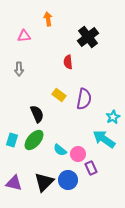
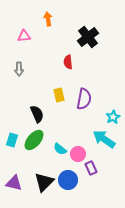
yellow rectangle: rotated 40 degrees clockwise
cyan semicircle: moved 1 px up
